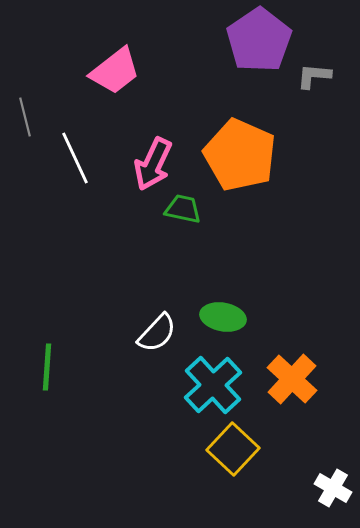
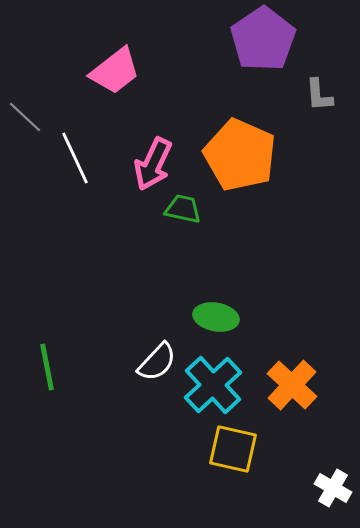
purple pentagon: moved 4 px right, 1 px up
gray L-shape: moved 5 px right, 19 px down; rotated 99 degrees counterclockwise
gray line: rotated 33 degrees counterclockwise
green ellipse: moved 7 px left
white semicircle: moved 29 px down
green line: rotated 15 degrees counterclockwise
orange cross: moved 6 px down
yellow square: rotated 30 degrees counterclockwise
